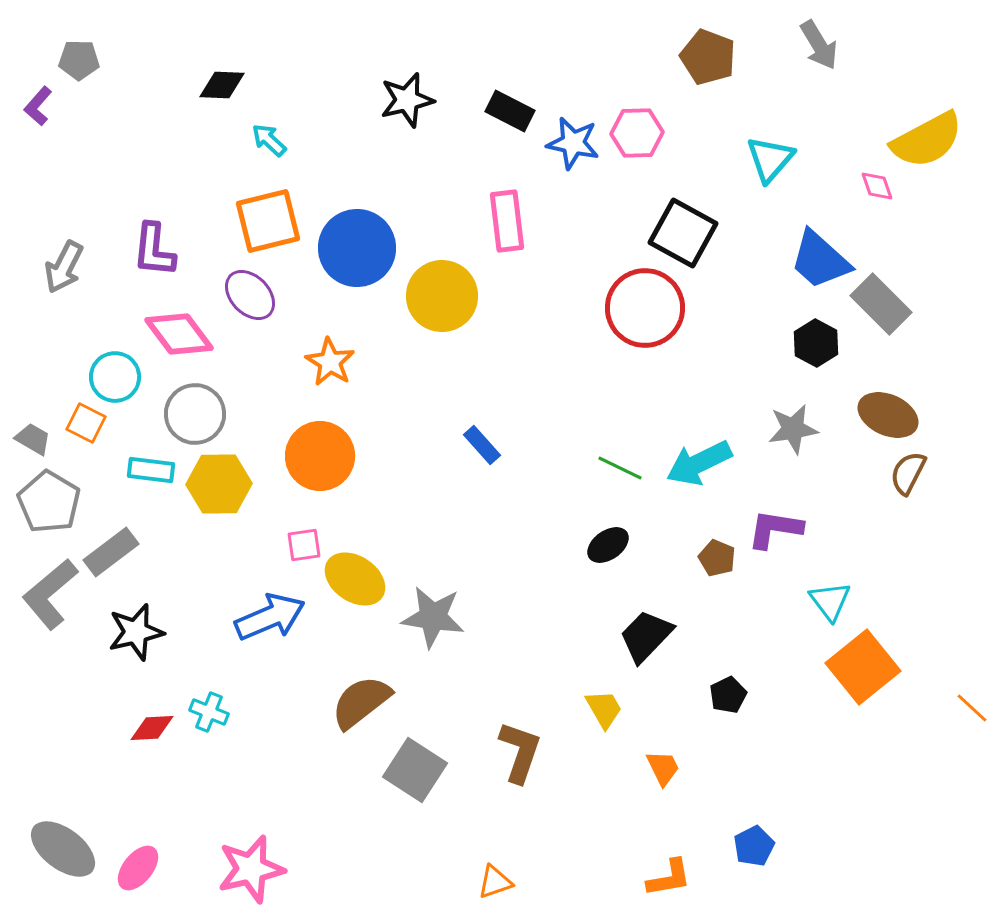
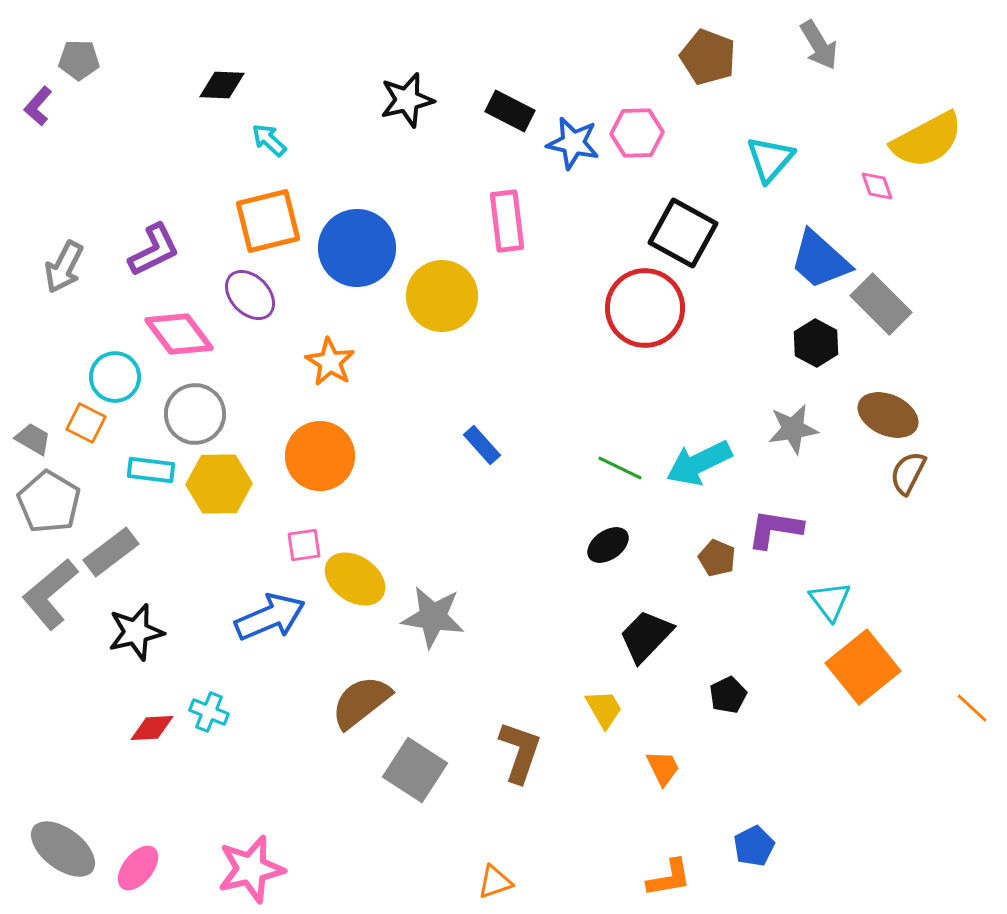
purple L-shape at (154, 250): rotated 122 degrees counterclockwise
